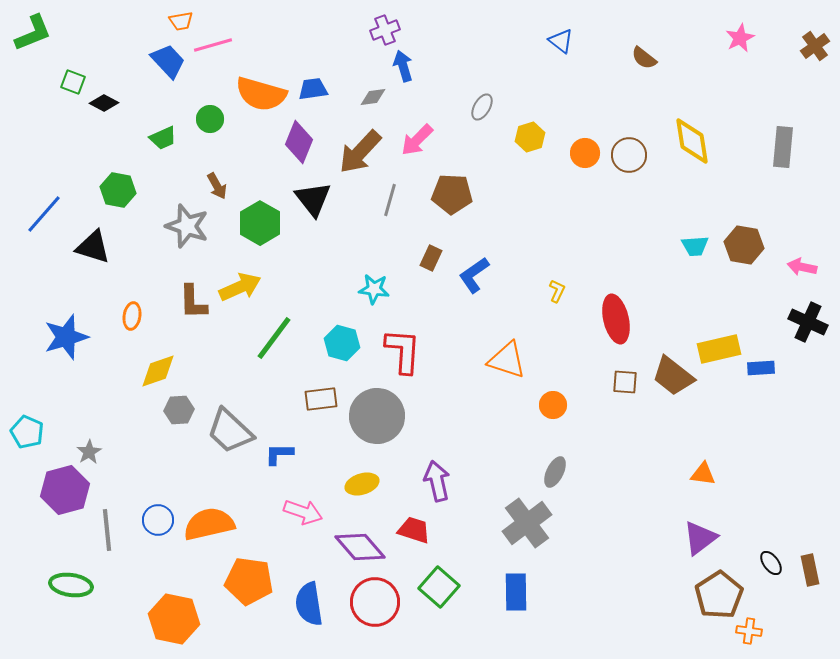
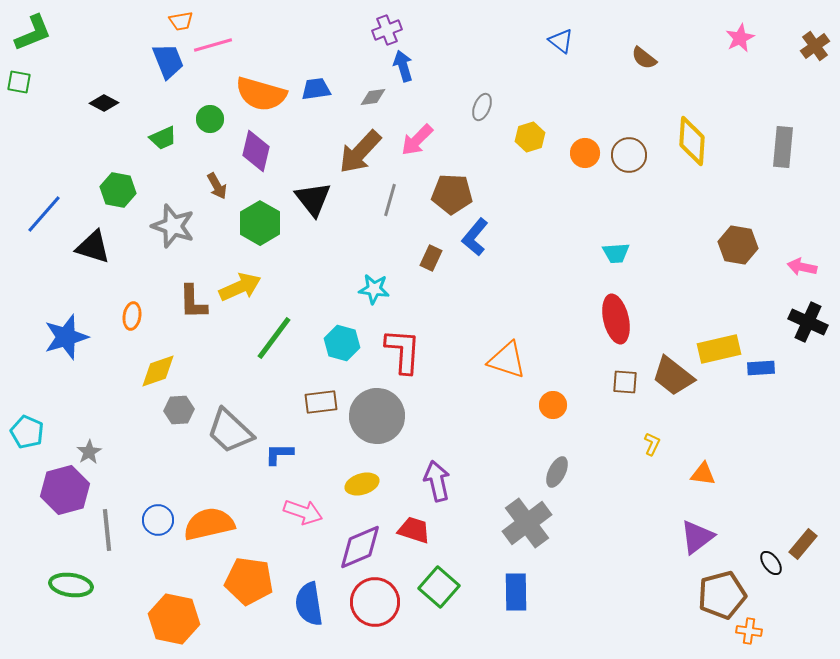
purple cross at (385, 30): moved 2 px right
blue trapezoid at (168, 61): rotated 21 degrees clockwise
green square at (73, 82): moved 54 px left; rotated 10 degrees counterclockwise
blue trapezoid at (313, 89): moved 3 px right
gray ellipse at (482, 107): rotated 8 degrees counterclockwise
yellow diamond at (692, 141): rotated 12 degrees clockwise
purple diamond at (299, 142): moved 43 px left, 9 px down; rotated 9 degrees counterclockwise
gray star at (187, 226): moved 14 px left
brown hexagon at (744, 245): moved 6 px left
cyan trapezoid at (695, 246): moved 79 px left, 7 px down
blue L-shape at (474, 275): moved 1 px right, 38 px up; rotated 15 degrees counterclockwise
yellow L-shape at (557, 291): moved 95 px right, 153 px down
brown rectangle at (321, 399): moved 3 px down
gray ellipse at (555, 472): moved 2 px right
purple triangle at (700, 538): moved 3 px left, 1 px up
purple diamond at (360, 547): rotated 72 degrees counterclockwise
brown rectangle at (810, 570): moved 7 px left, 26 px up; rotated 52 degrees clockwise
brown pentagon at (719, 595): moved 3 px right; rotated 18 degrees clockwise
